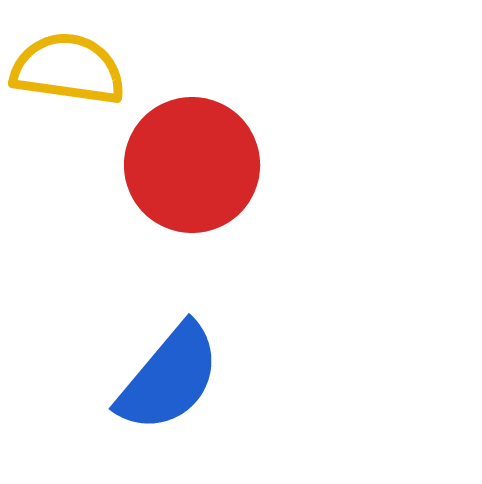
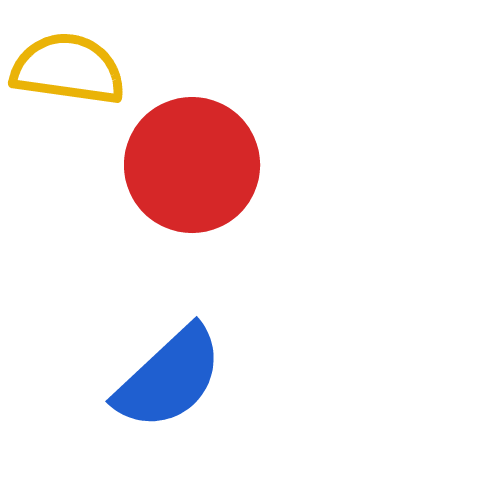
blue semicircle: rotated 7 degrees clockwise
